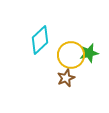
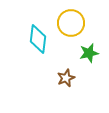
cyan diamond: moved 2 px left, 1 px up; rotated 40 degrees counterclockwise
yellow circle: moved 32 px up
